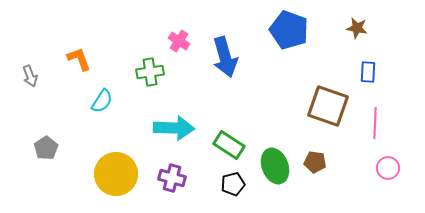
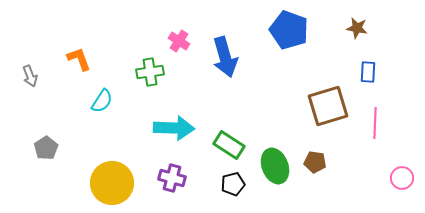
brown square: rotated 36 degrees counterclockwise
pink circle: moved 14 px right, 10 px down
yellow circle: moved 4 px left, 9 px down
